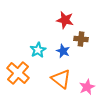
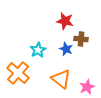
red star: moved 1 px down
blue star: moved 3 px right, 2 px up
